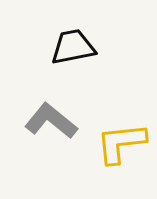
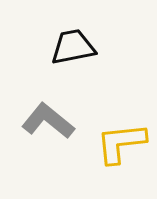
gray L-shape: moved 3 px left
